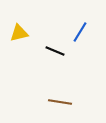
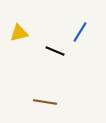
brown line: moved 15 px left
